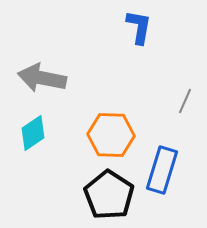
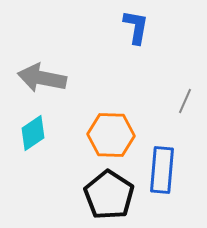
blue L-shape: moved 3 px left
blue rectangle: rotated 12 degrees counterclockwise
